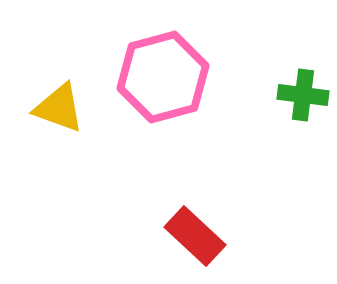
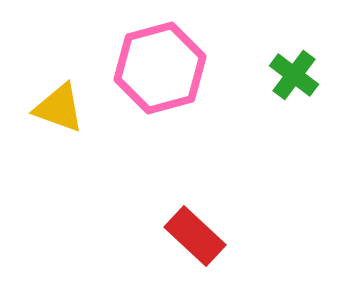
pink hexagon: moved 3 px left, 9 px up
green cross: moved 9 px left, 20 px up; rotated 30 degrees clockwise
